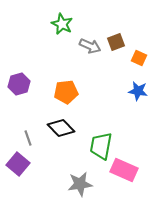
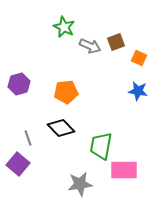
green star: moved 2 px right, 3 px down
pink rectangle: rotated 24 degrees counterclockwise
